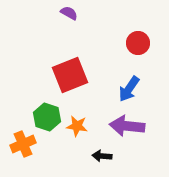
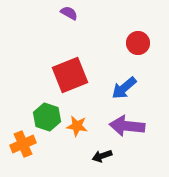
blue arrow: moved 5 px left, 1 px up; rotated 16 degrees clockwise
black arrow: rotated 24 degrees counterclockwise
